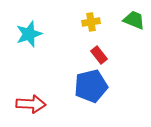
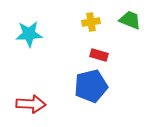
green trapezoid: moved 4 px left
cyan star: rotated 16 degrees clockwise
red rectangle: rotated 36 degrees counterclockwise
